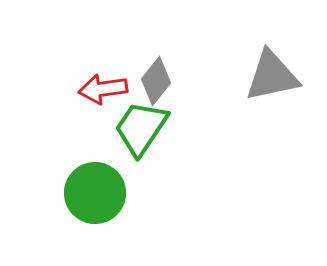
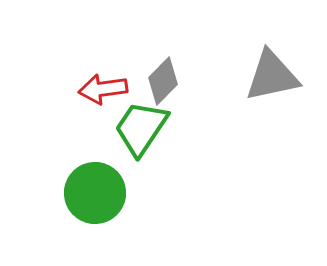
gray diamond: moved 7 px right; rotated 6 degrees clockwise
